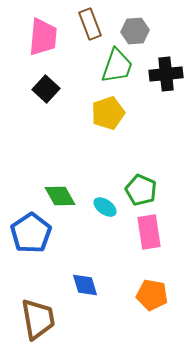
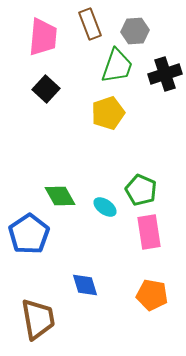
black cross: moved 1 px left; rotated 12 degrees counterclockwise
blue pentagon: moved 2 px left, 1 px down
